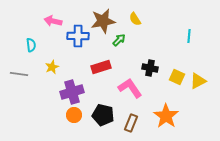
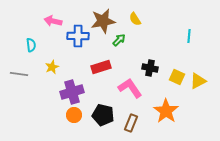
orange star: moved 5 px up
